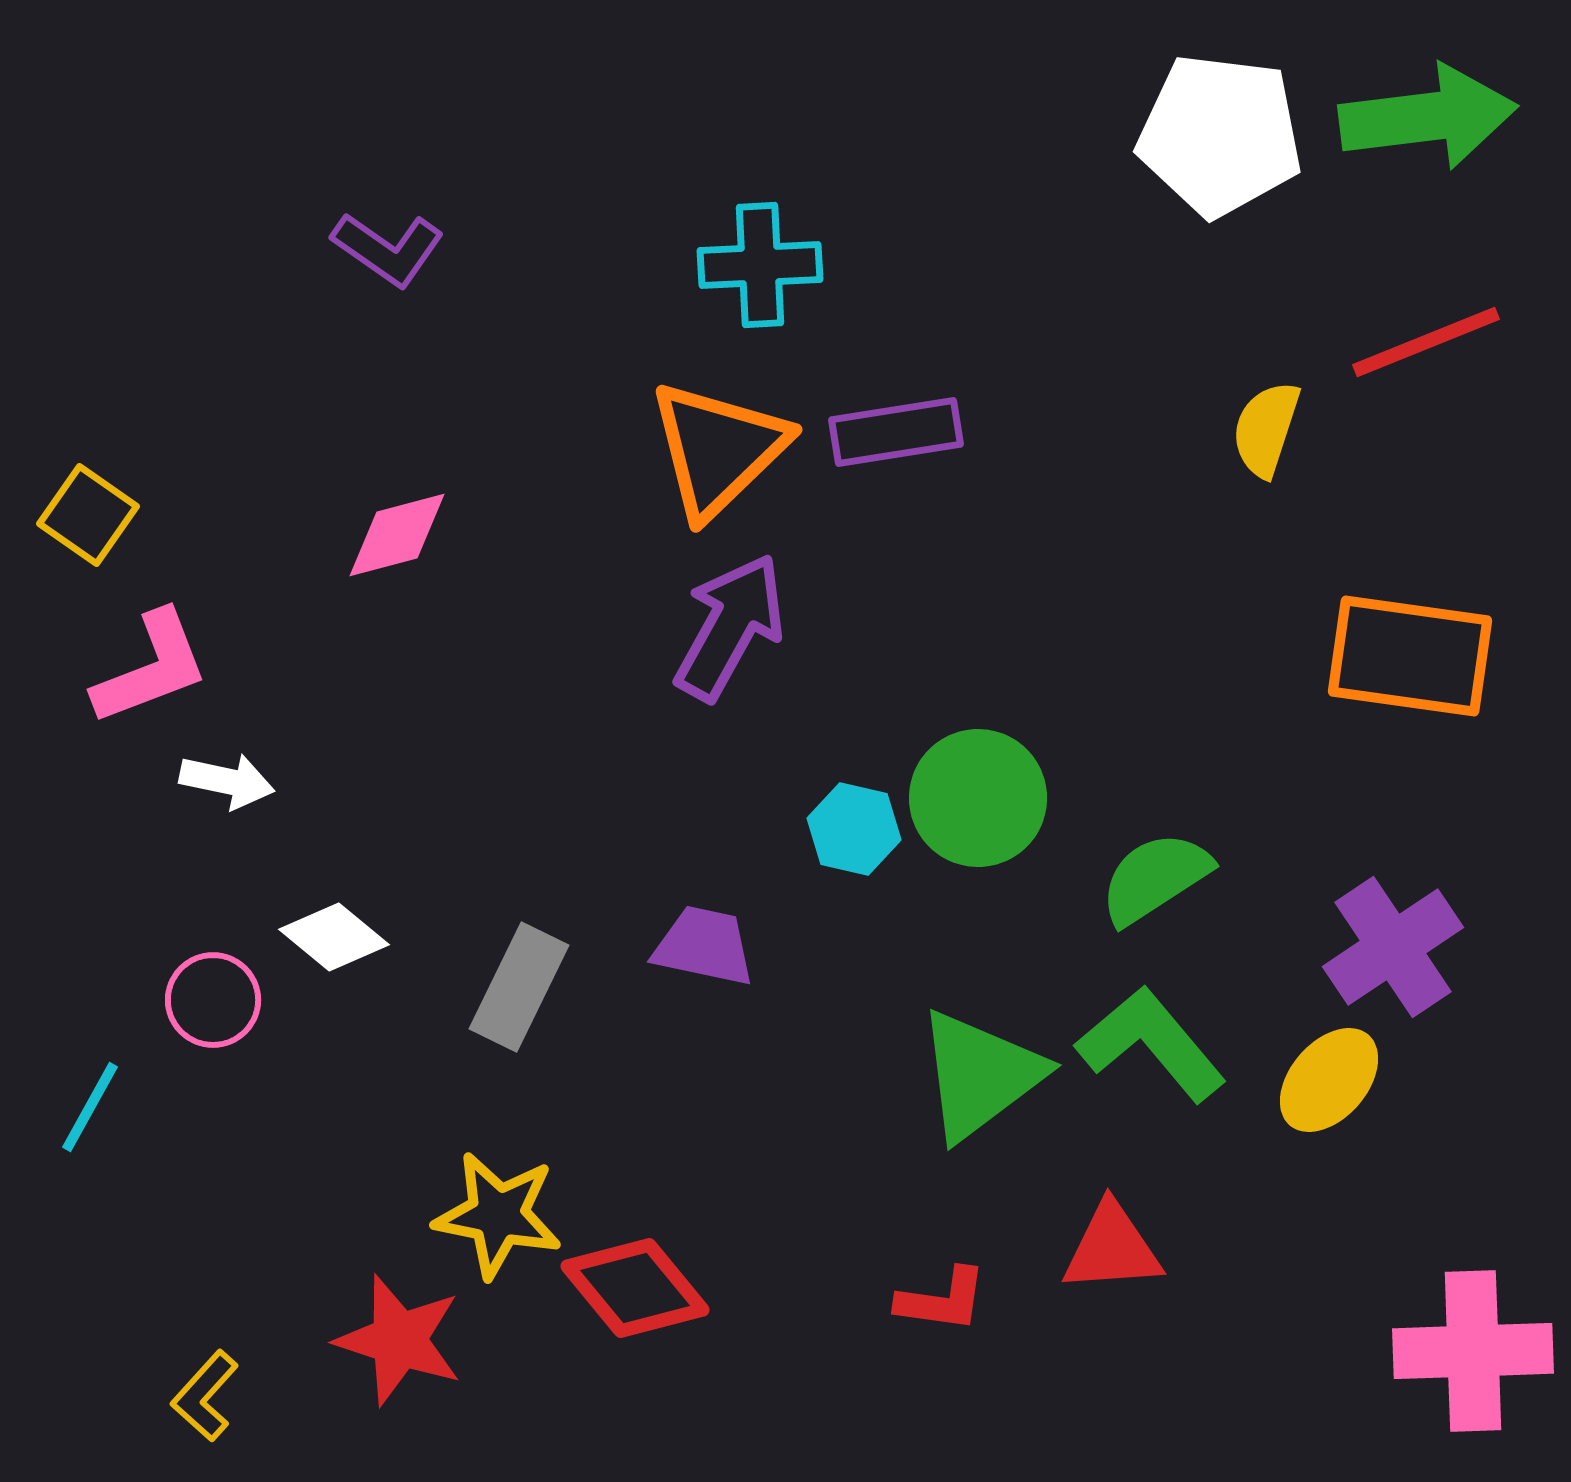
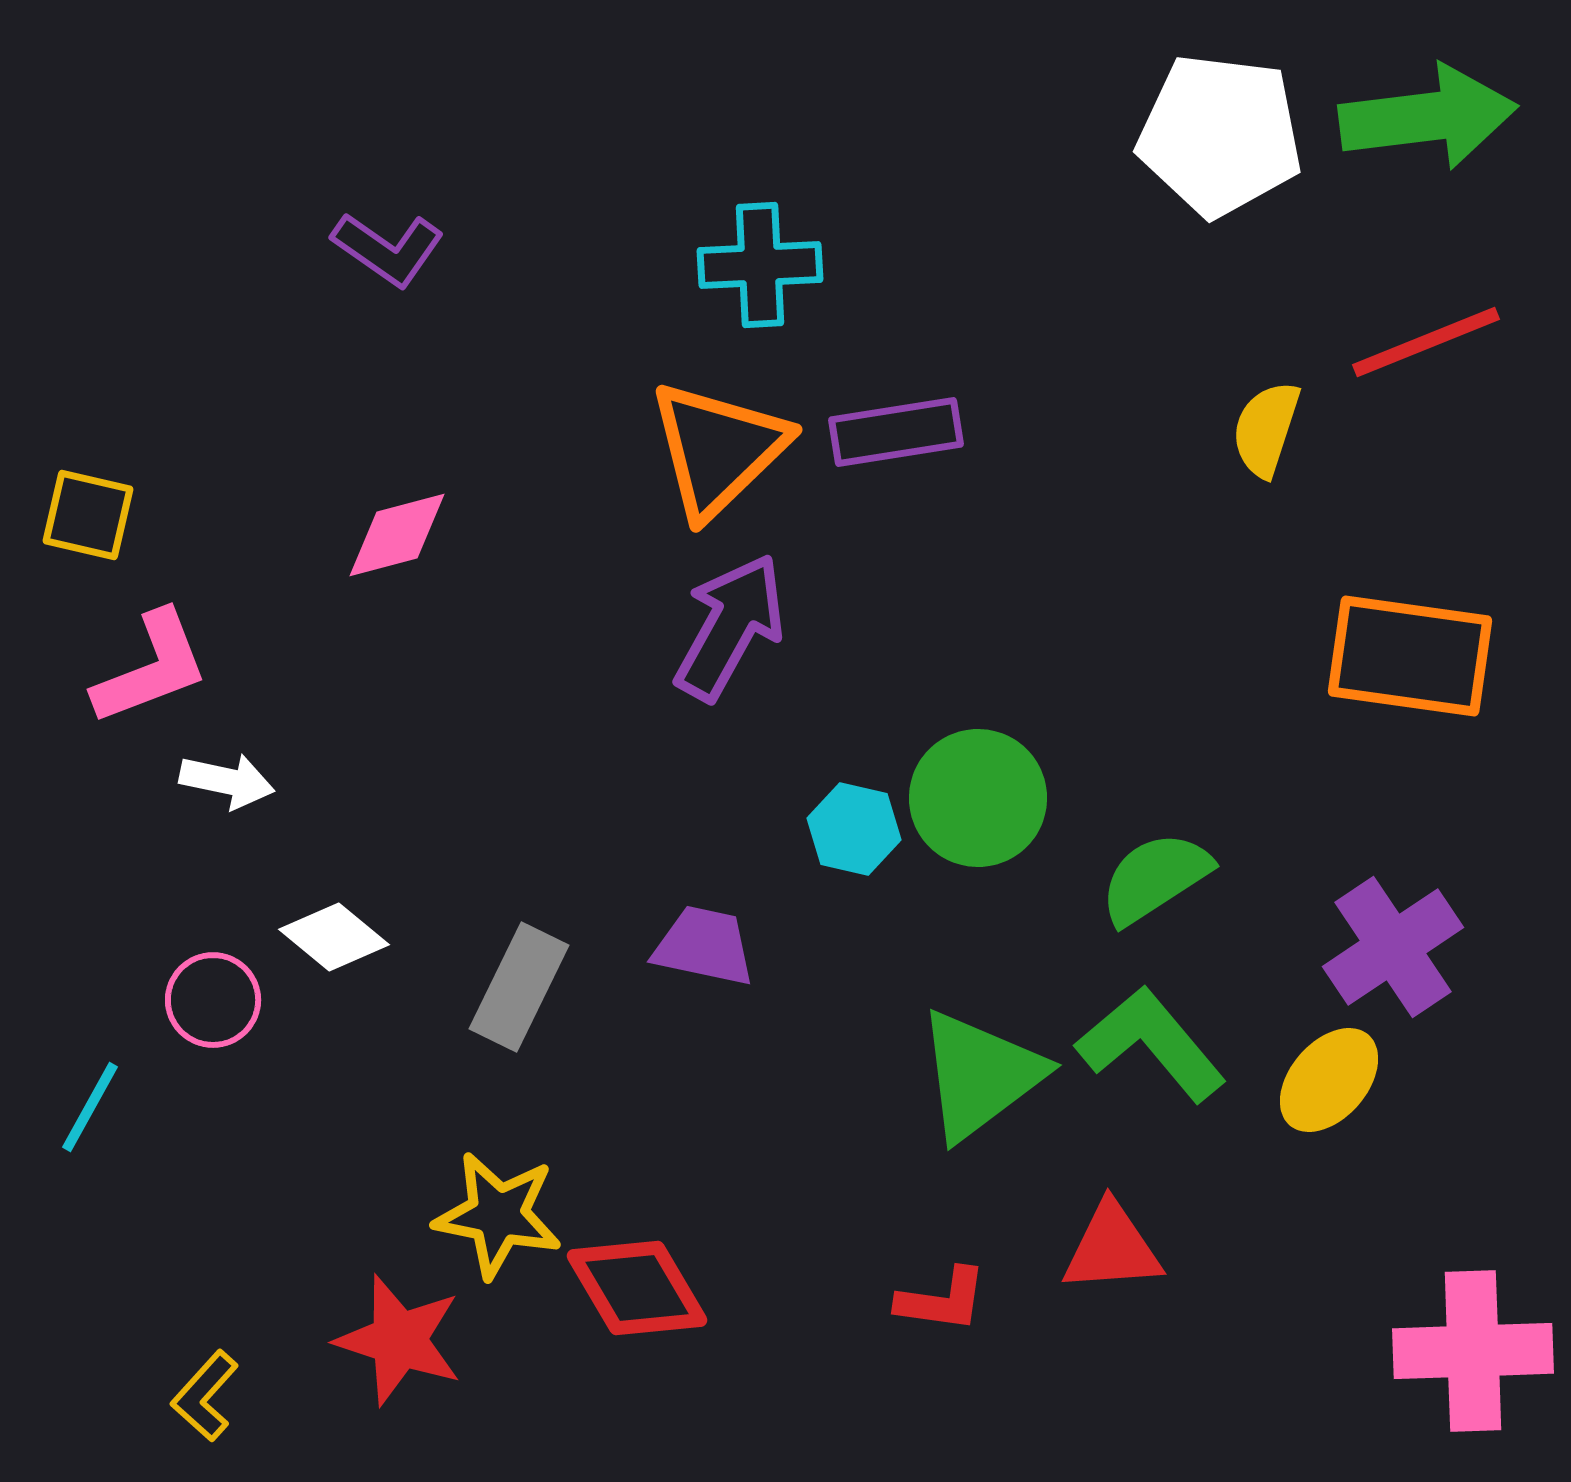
yellow square: rotated 22 degrees counterclockwise
red diamond: moved 2 px right; rotated 9 degrees clockwise
